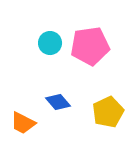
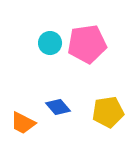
pink pentagon: moved 3 px left, 2 px up
blue diamond: moved 5 px down
yellow pentagon: rotated 16 degrees clockwise
